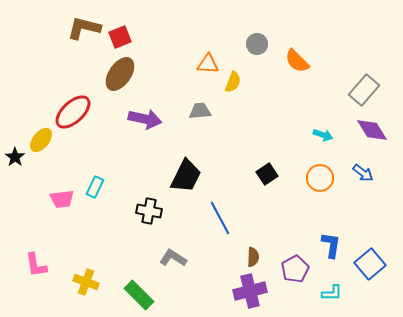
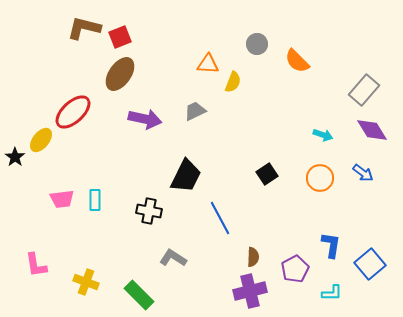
gray trapezoid: moved 5 px left; rotated 20 degrees counterclockwise
cyan rectangle: moved 13 px down; rotated 25 degrees counterclockwise
